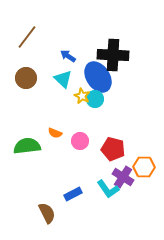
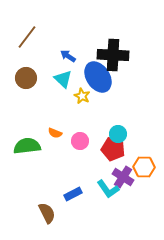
cyan circle: moved 23 px right, 35 px down
